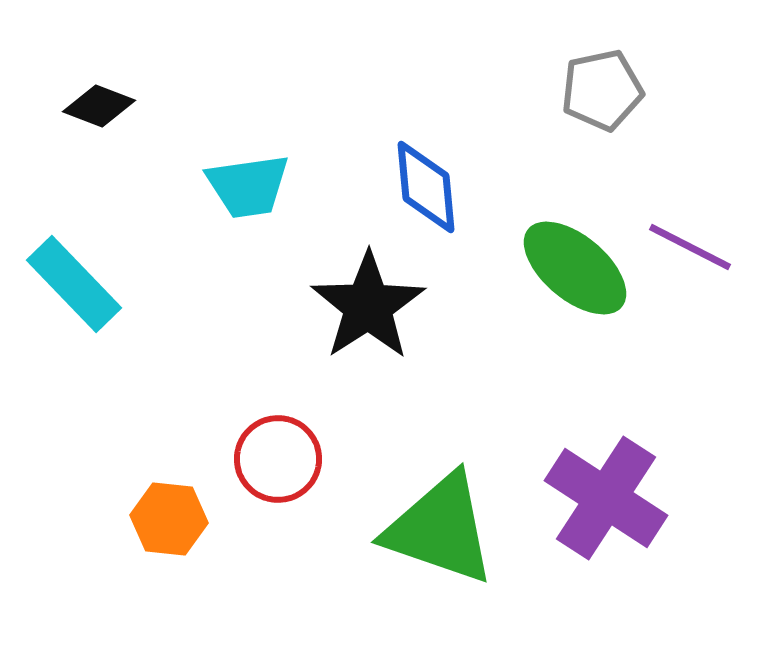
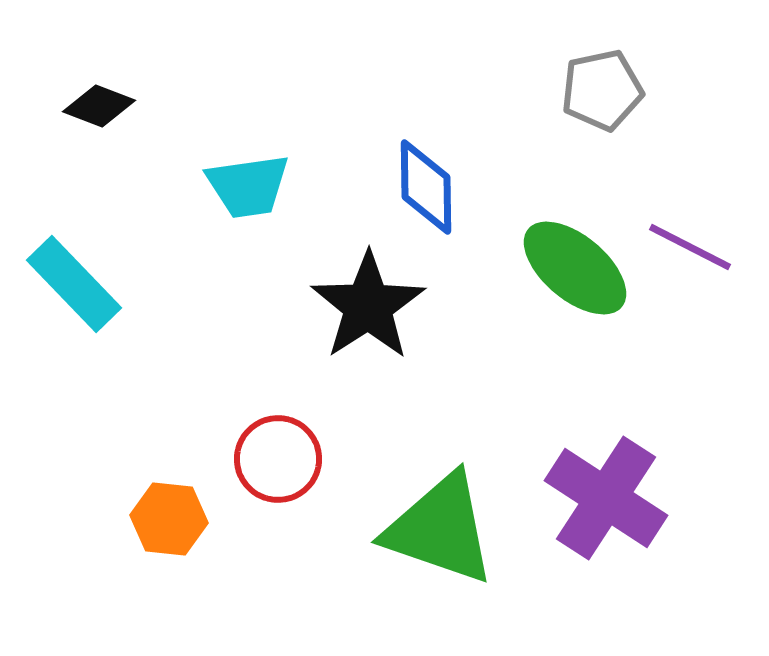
blue diamond: rotated 4 degrees clockwise
